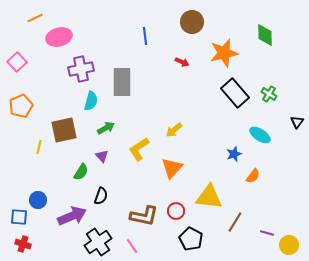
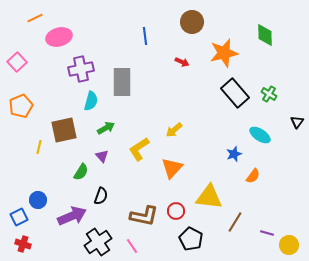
blue square: rotated 30 degrees counterclockwise
